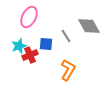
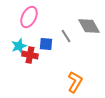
red cross: rotated 35 degrees clockwise
orange L-shape: moved 7 px right, 12 px down
